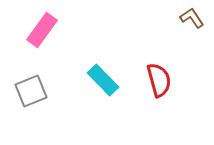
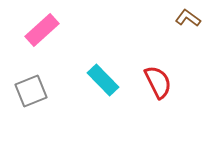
brown L-shape: moved 4 px left; rotated 20 degrees counterclockwise
pink rectangle: rotated 12 degrees clockwise
red semicircle: moved 1 px left, 2 px down; rotated 12 degrees counterclockwise
